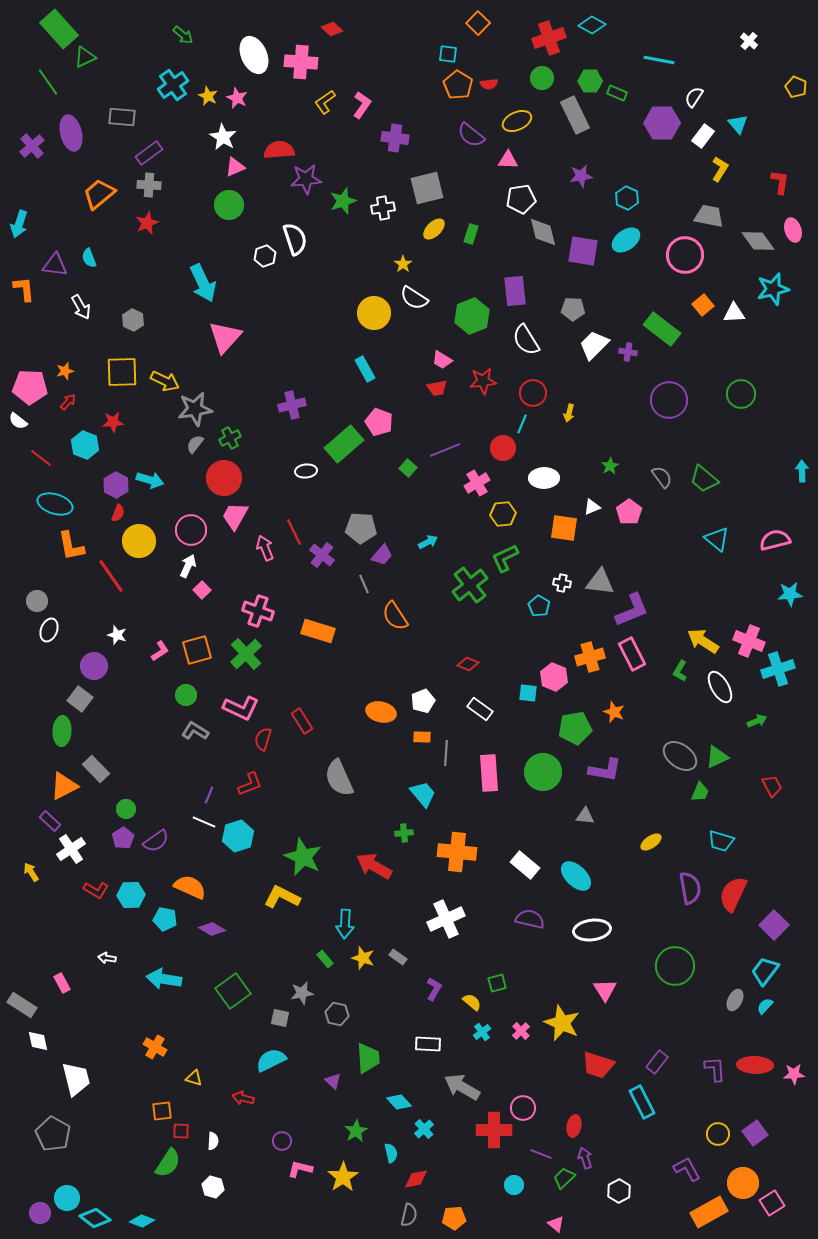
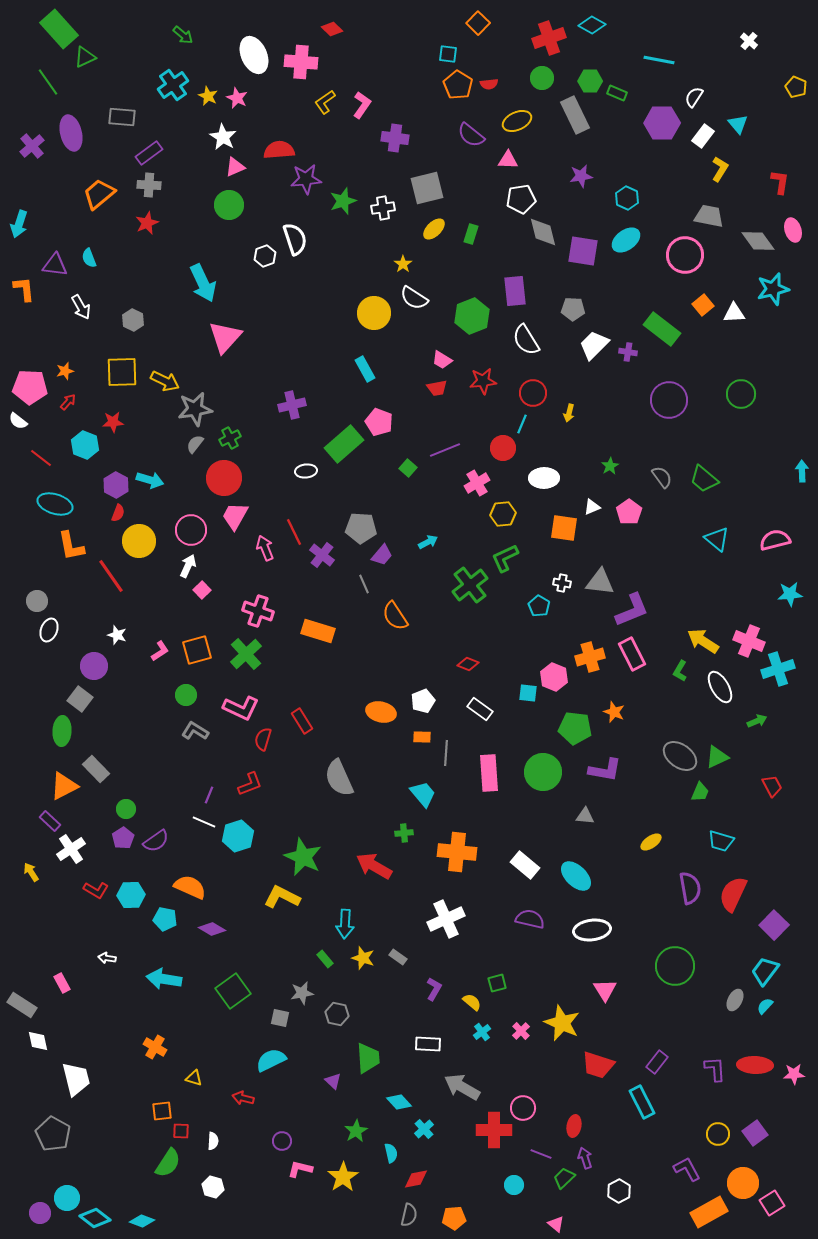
green pentagon at (575, 728): rotated 16 degrees clockwise
